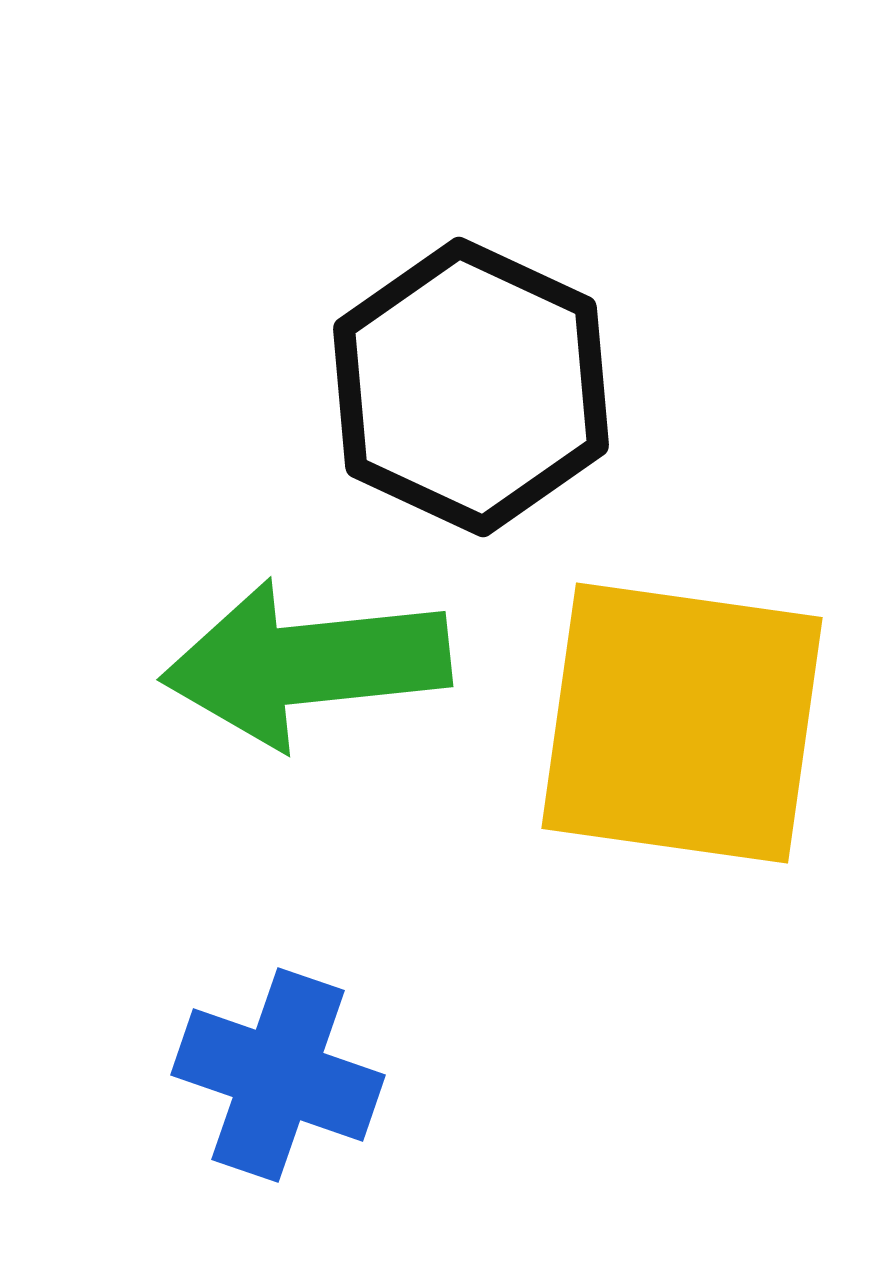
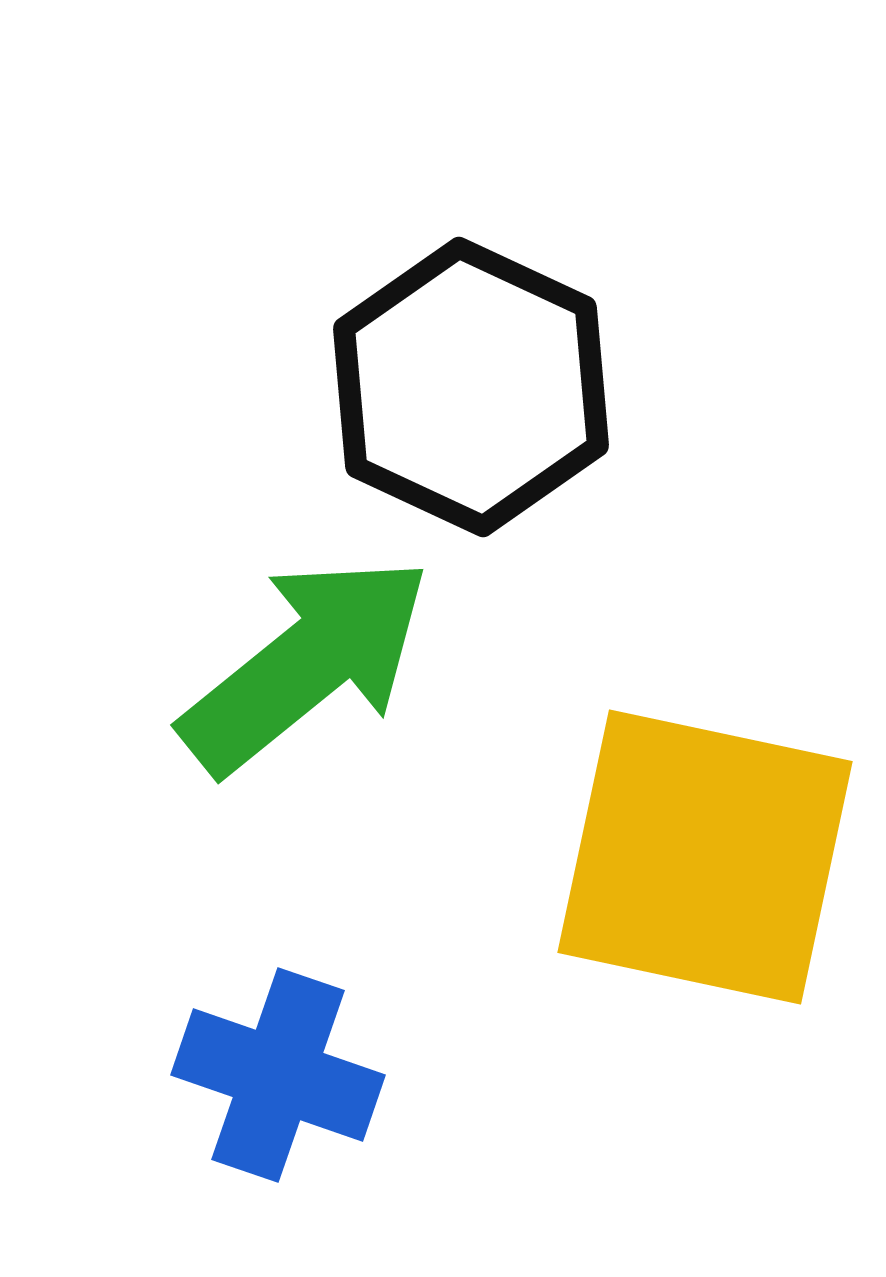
green arrow: rotated 147 degrees clockwise
yellow square: moved 23 px right, 134 px down; rotated 4 degrees clockwise
